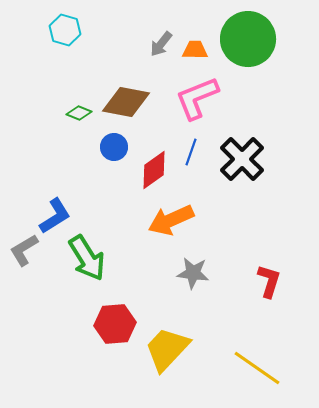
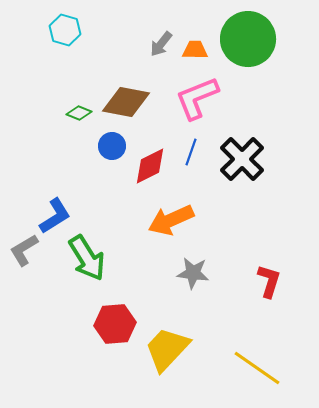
blue circle: moved 2 px left, 1 px up
red diamond: moved 4 px left, 4 px up; rotated 9 degrees clockwise
